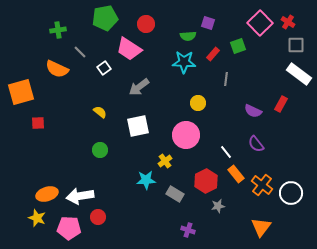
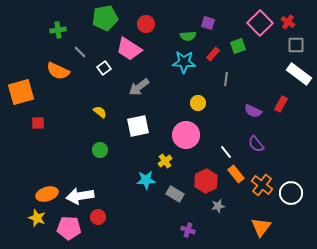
orange semicircle at (57, 69): moved 1 px right, 2 px down
